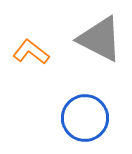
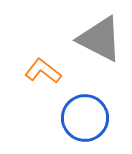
orange L-shape: moved 12 px right, 19 px down
